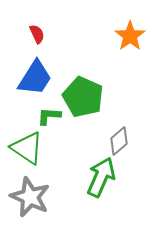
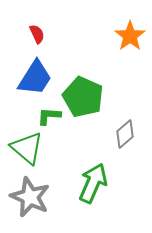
gray diamond: moved 6 px right, 7 px up
green triangle: rotated 6 degrees clockwise
green arrow: moved 8 px left, 6 px down
